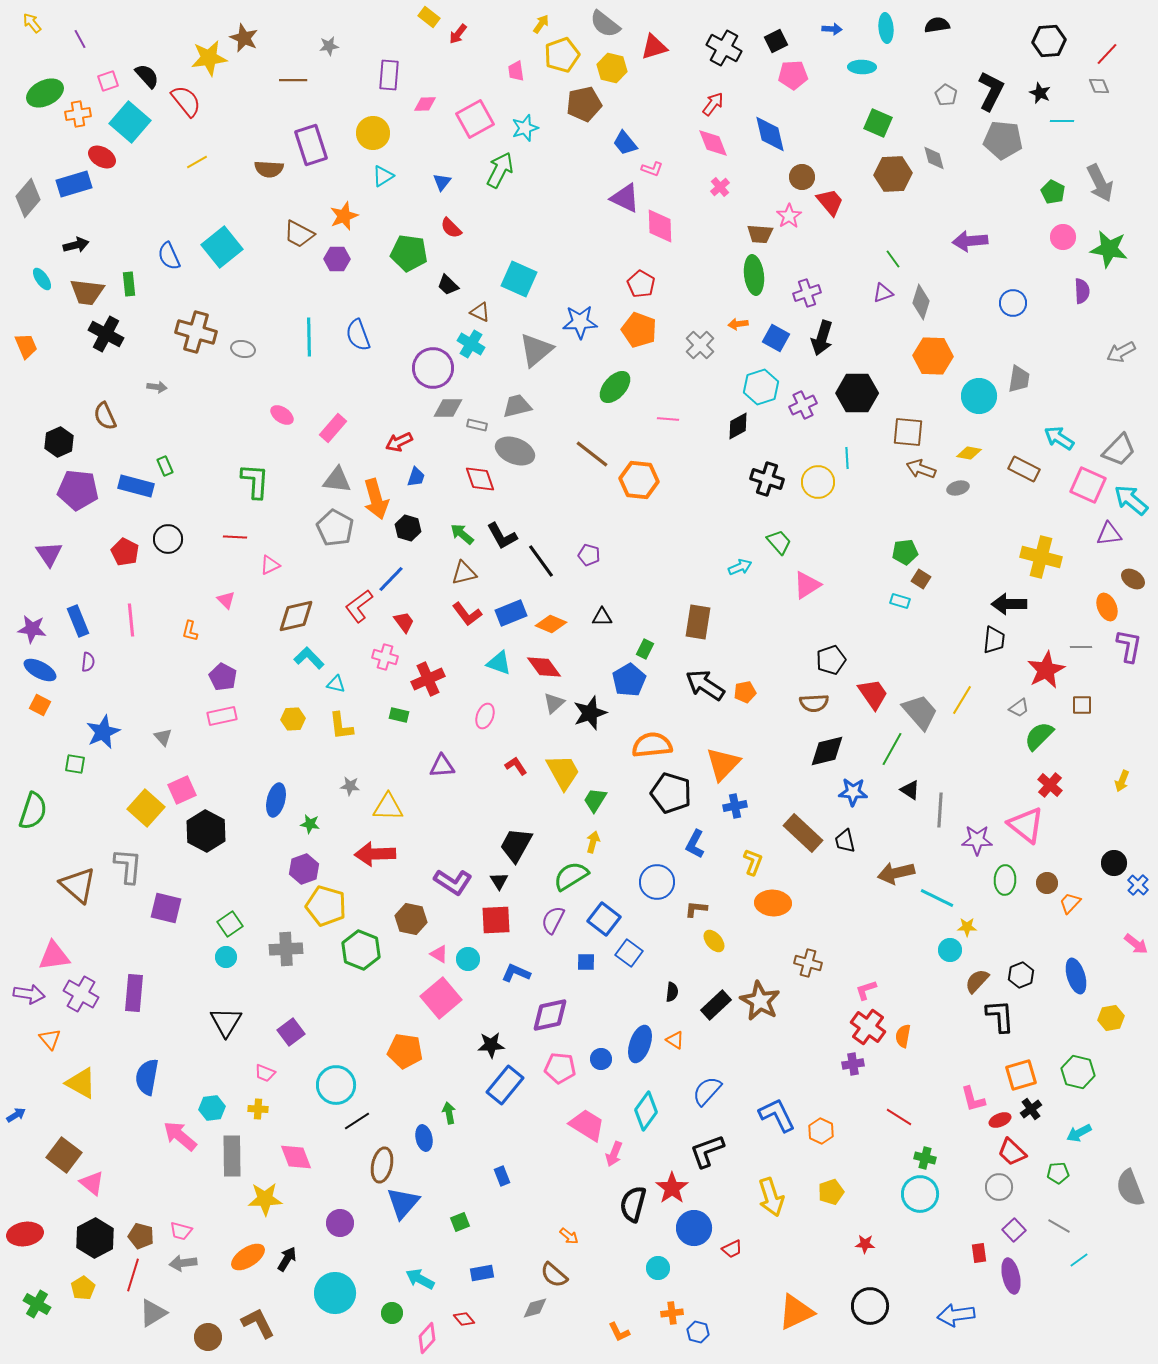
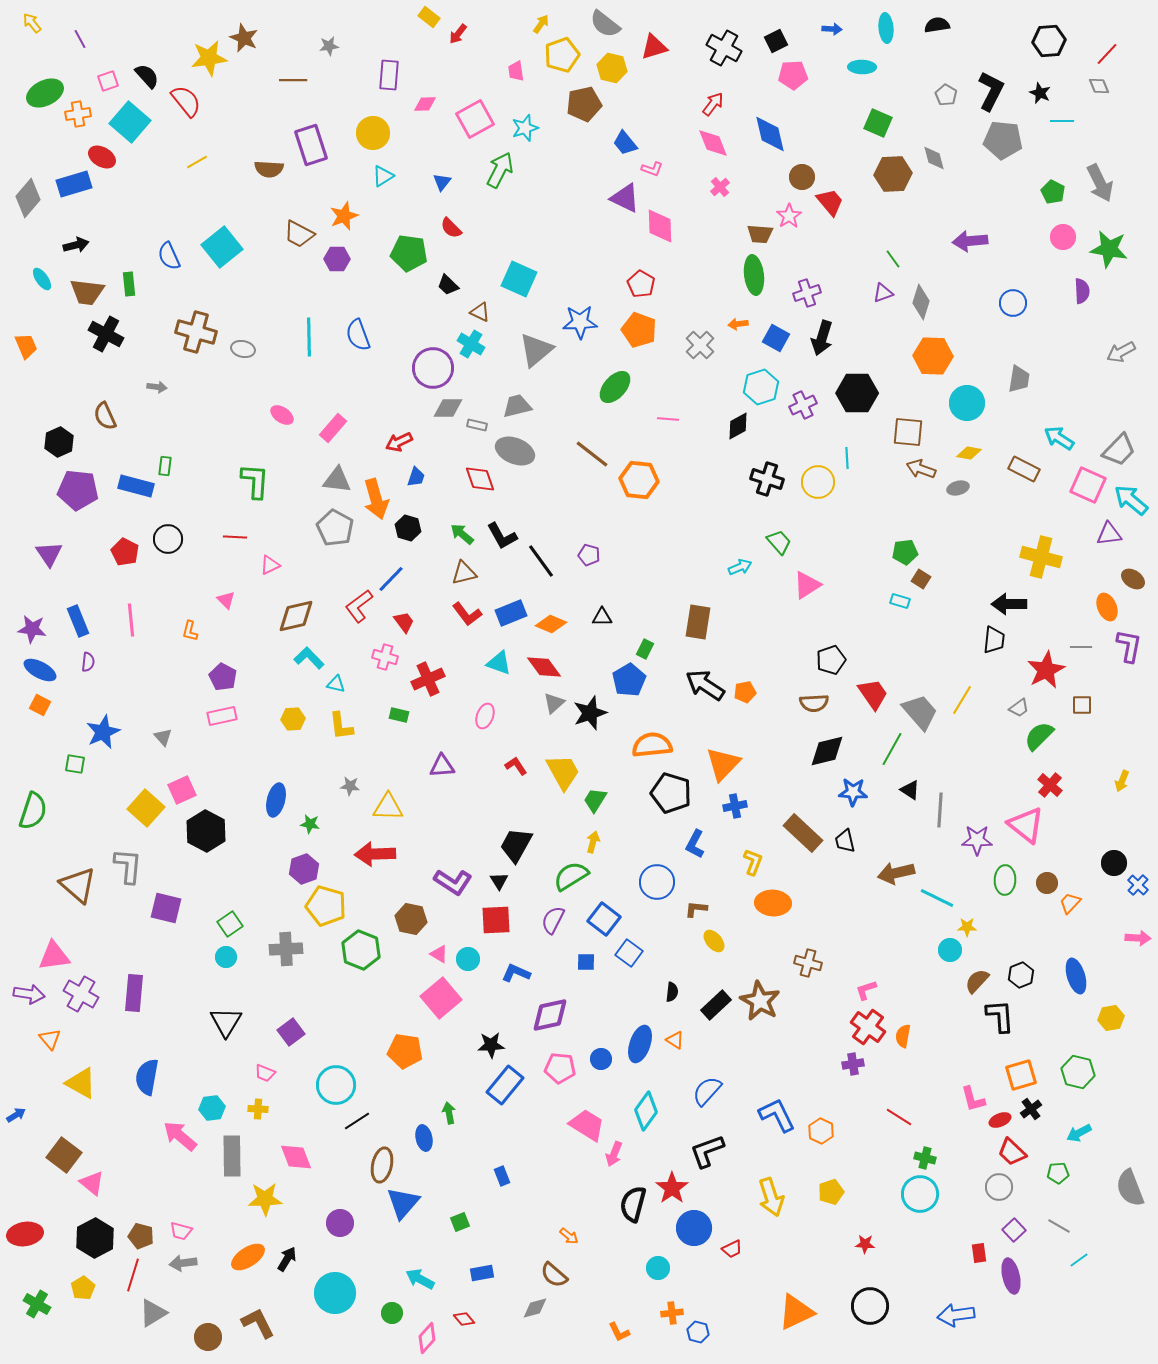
cyan circle at (979, 396): moved 12 px left, 7 px down
green rectangle at (165, 466): rotated 30 degrees clockwise
pink arrow at (1136, 944): moved 2 px right, 6 px up; rotated 35 degrees counterclockwise
